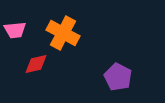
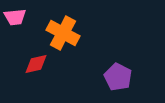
pink trapezoid: moved 13 px up
